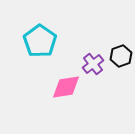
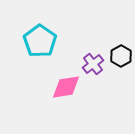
black hexagon: rotated 10 degrees counterclockwise
